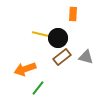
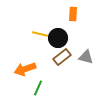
green line: rotated 14 degrees counterclockwise
